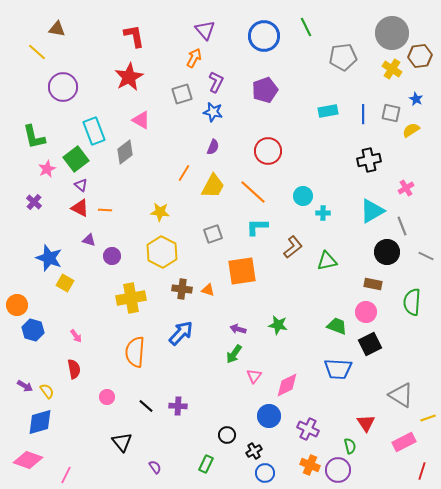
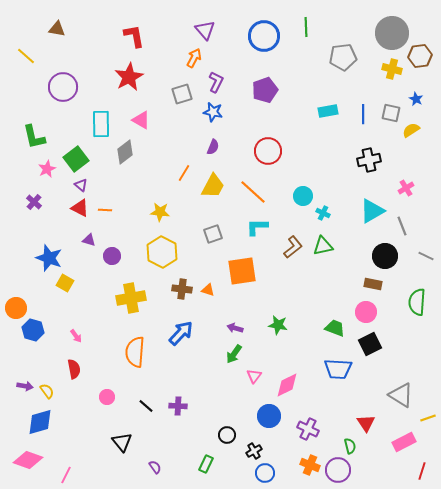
green line at (306, 27): rotated 24 degrees clockwise
yellow line at (37, 52): moved 11 px left, 4 px down
yellow cross at (392, 69): rotated 18 degrees counterclockwise
cyan rectangle at (94, 131): moved 7 px right, 7 px up; rotated 20 degrees clockwise
cyan cross at (323, 213): rotated 24 degrees clockwise
black circle at (387, 252): moved 2 px left, 4 px down
green triangle at (327, 261): moved 4 px left, 15 px up
green semicircle at (412, 302): moved 5 px right
orange circle at (17, 305): moved 1 px left, 3 px down
green trapezoid at (337, 326): moved 2 px left, 2 px down
purple arrow at (238, 329): moved 3 px left, 1 px up
purple arrow at (25, 386): rotated 21 degrees counterclockwise
